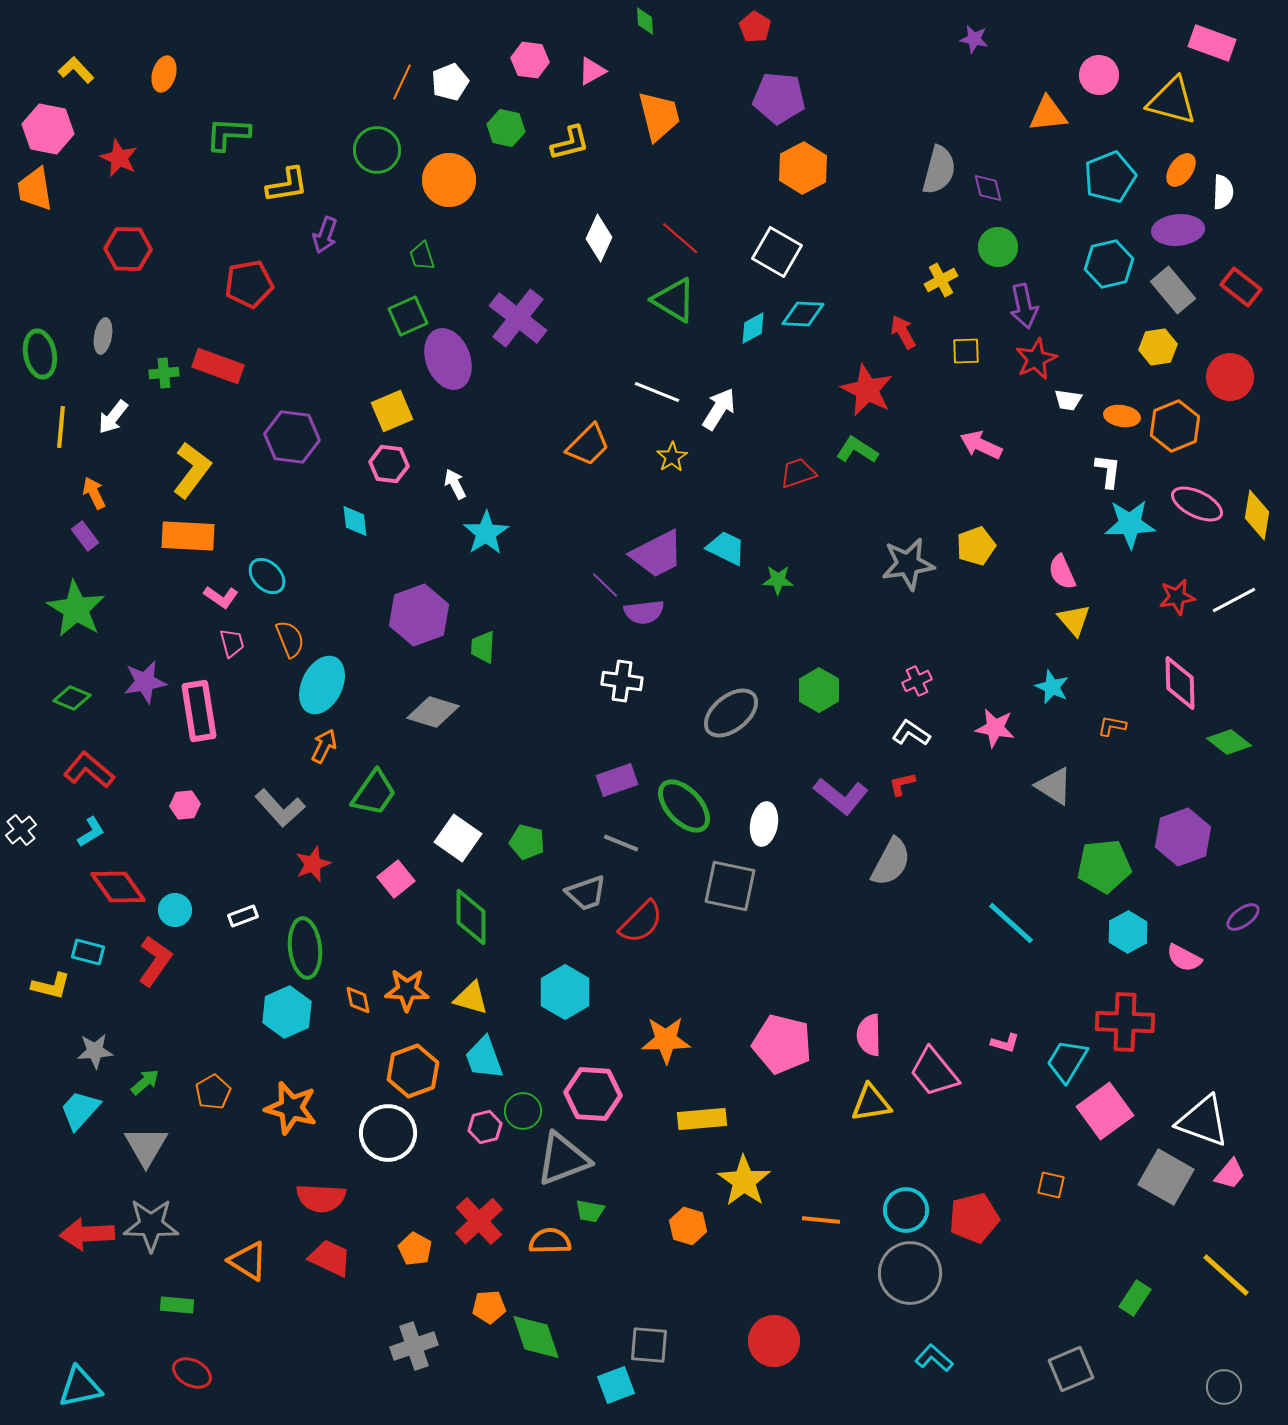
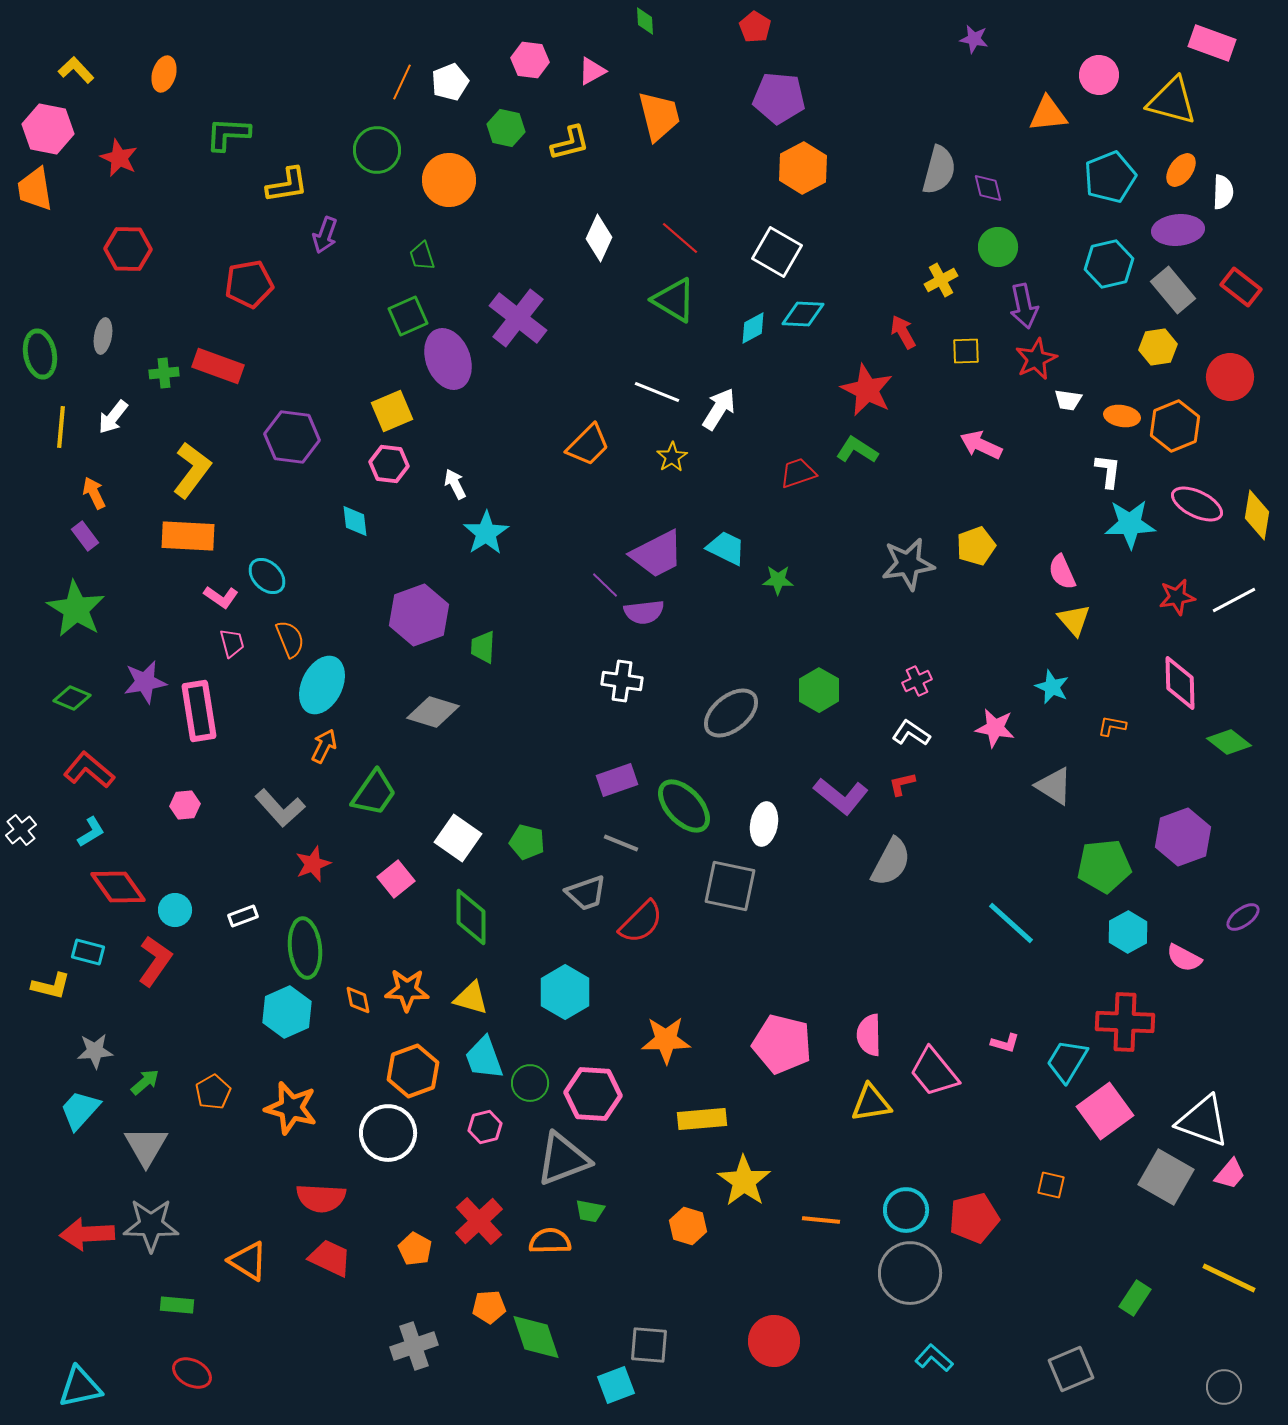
green circle at (523, 1111): moved 7 px right, 28 px up
yellow line at (1226, 1275): moved 3 px right, 3 px down; rotated 16 degrees counterclockwise
